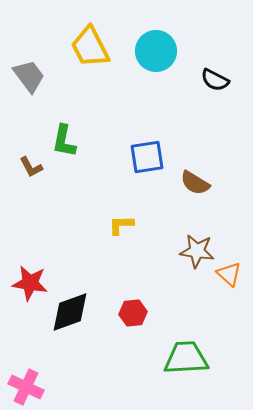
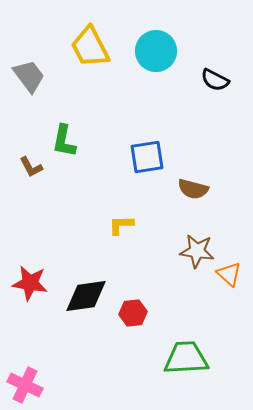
brown semicircle: moved 2 px left, 6 px down; rotated 16 degrees counterclockwise
black diamond: moved 16 px right, 16 px up; rotated 12 degrees clockwise
pink cross: moved 1 px left, 2 px up
